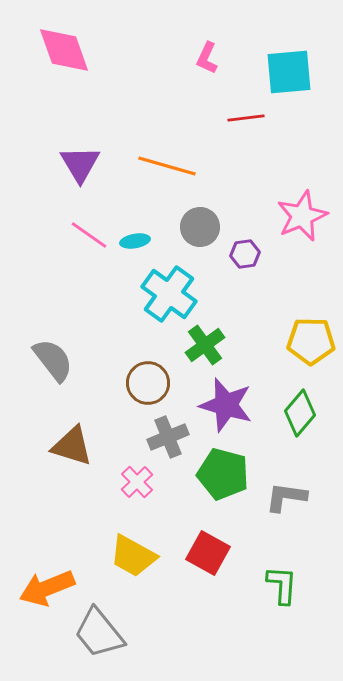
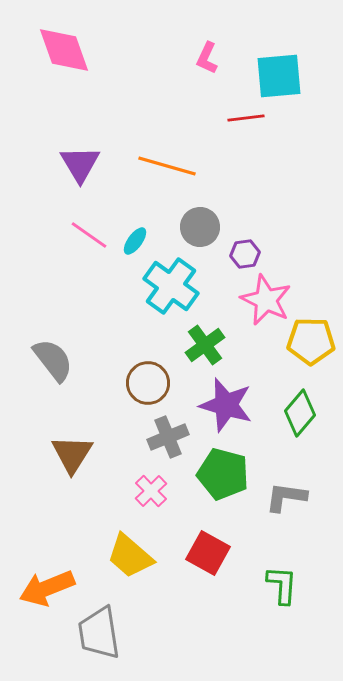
cyan square: moved 10 px left, 4 px down
pink star: moved 36 px left, 84 px down; rotated 24 degrees counterclockwise
cyan ellipse: rotated 44 degrees counterclockwise
cyan cross: moved 2 px right, 8 px up
brown triangle: moved 8 px down; rotated 45 degrees clockwise
pink cross: moved 14 px right, 9 px down
yellow trapezoid: moved 3 px left; rotated 12 degrees clockwise
gray trapezoid: rotated 30 degrees clockwise
